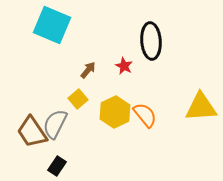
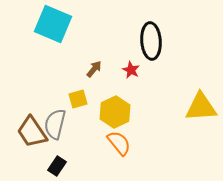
cyan square: moved 1 px right, 1 px up
red star: moved 7 px right, 4 px down
brown arrow: moved 6 px right, 1 px up
yellow square: rotated 24 degrees clockwise
orange semicircle: moved 26 px left, 28 px down
gray semicircle: rotated 12 degrees counterclockwise
